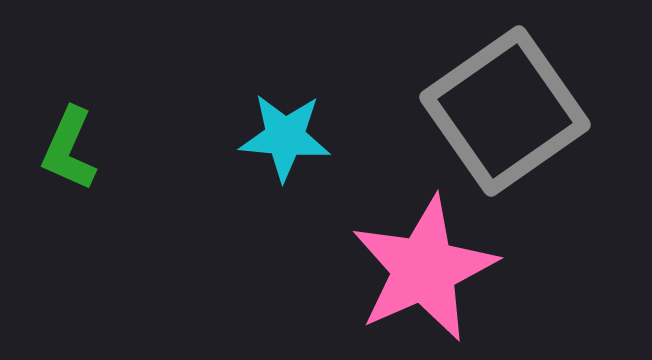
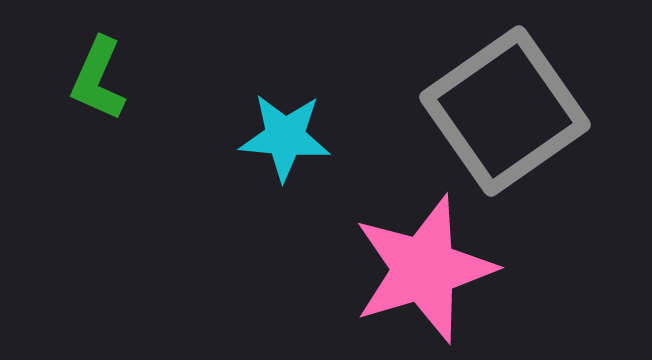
green L-shape: moved 29 px right, 70 px up
pink star: rotated 7 degrees clockwise
